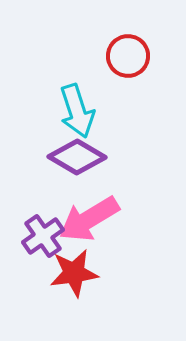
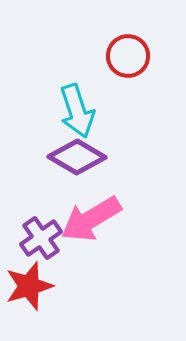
pink arrow: moved 2 px right
purple cross: moved 2 px left, 2 px down
red star: moved 45 px left, 13 px down; rotated 9 degrees counterclockwise
